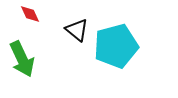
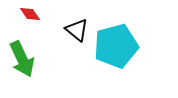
red diamond: rotated 10 degrees counterclockwise
